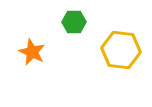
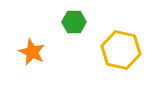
yellow hexagon: rotated 6 degrees clockwise
